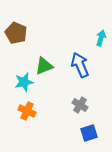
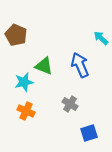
brown pentagon: moved 2 px down
cyan arrow: rotated 63 degrees counterclockwise
green triangle: rotated 42 degrees clockwise
gray cross: moved 10 px left, 1 px up
orange cross: moved 1 px left
